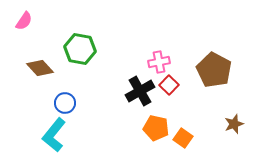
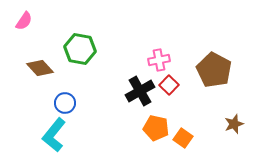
pink cross: moved 2 px up
